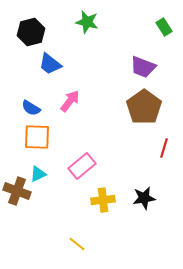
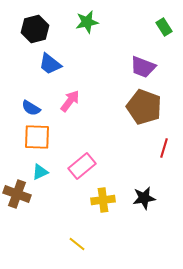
green star: rotated 25 degrees counterclockwise
black hexagon: moved 4 px right, 3 px up
brown pentagon: rotated 16 degrees counterclockwise
cyan triangle: moved 2 px right, 2 px up
brown cross: moved 3 px down
